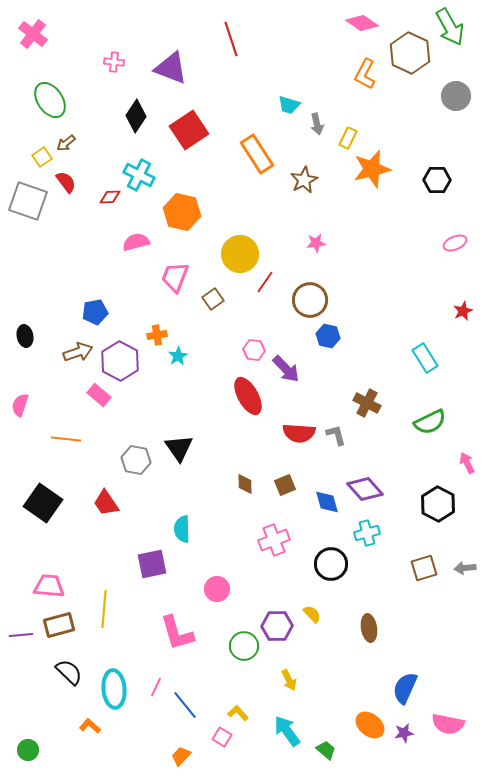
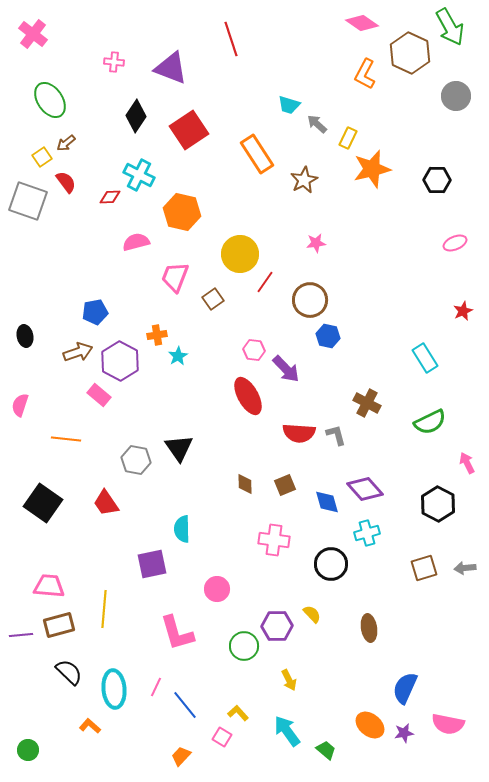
gray arrow at (317, 124): rotated 145 degrees clockwise
pink cross at (274, 540): rotated 28 degrees clockwise
